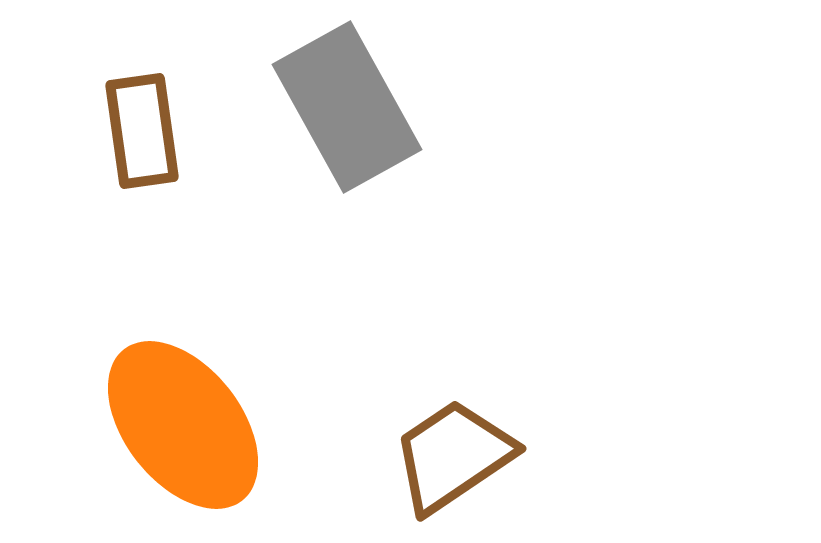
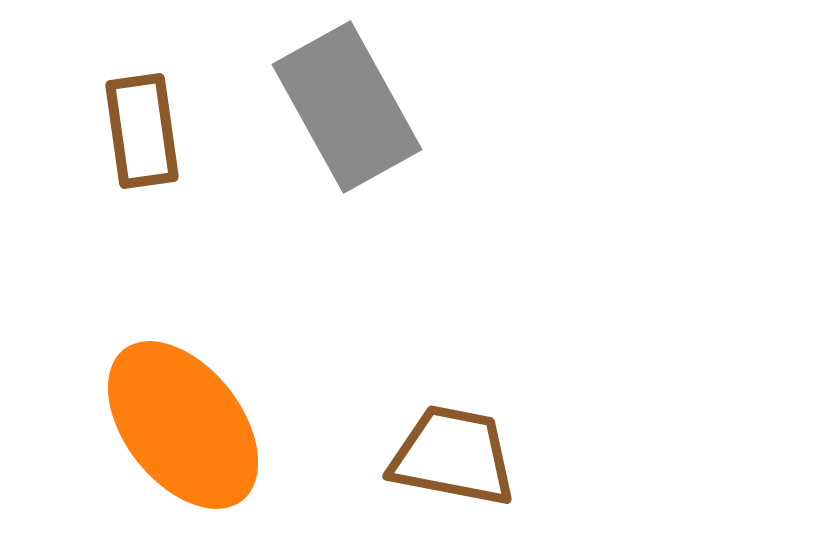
brown trapezoid: rotated 45 degrees clockwise
